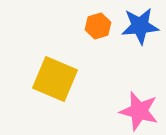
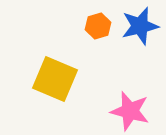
blue star: rotated 9 degrees counterclockwise
pink star: moved 9 px left
